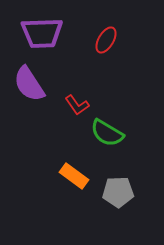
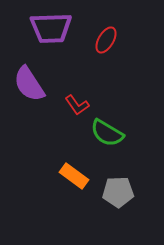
purple trapezoid: moved 9 px right, 5 px up
